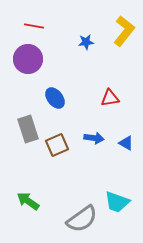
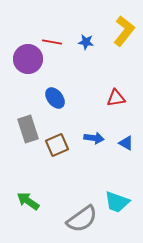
red line: moved 18 px right, 16 px down
blue star: rotated 14 degrees clockwise
red triangle: moved 6 px right
